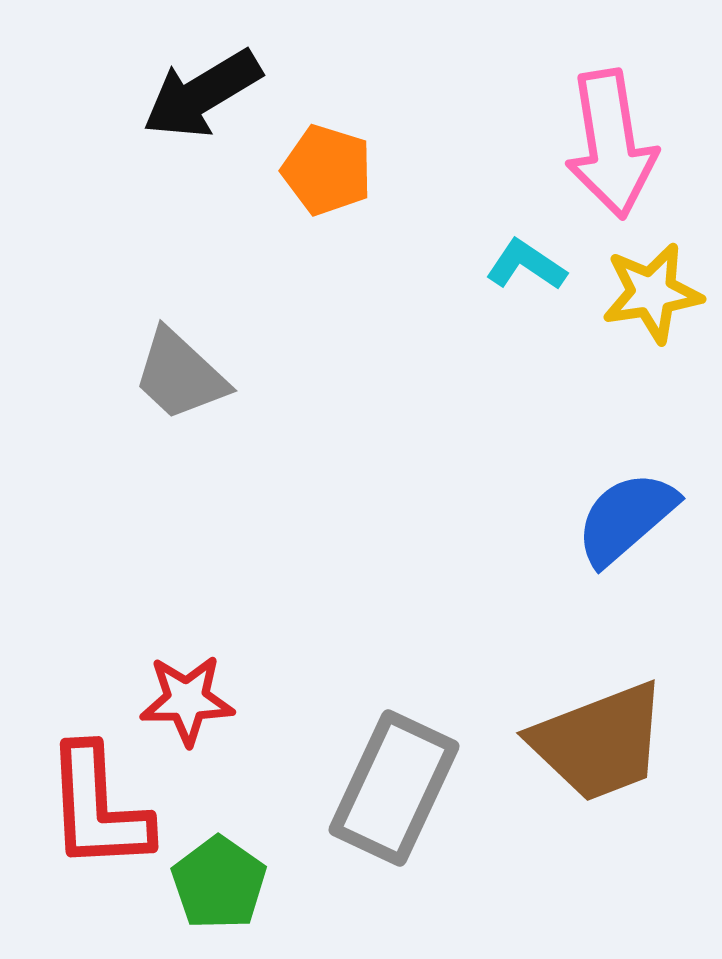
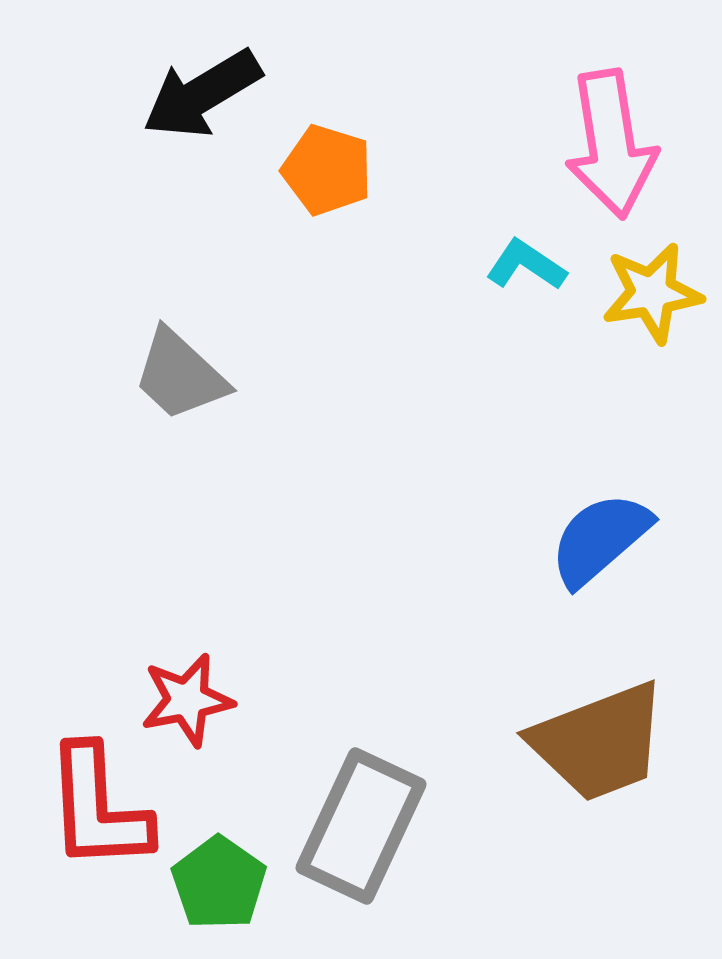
blue semicircle: moved 26 px left, 21 px down
red star: rotated 10 degrees counterclockwise
gray rectangle: moved 33 px left, 38 px down
